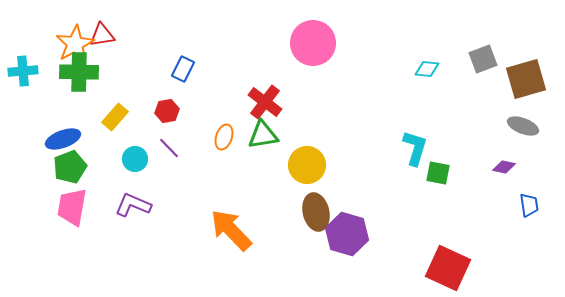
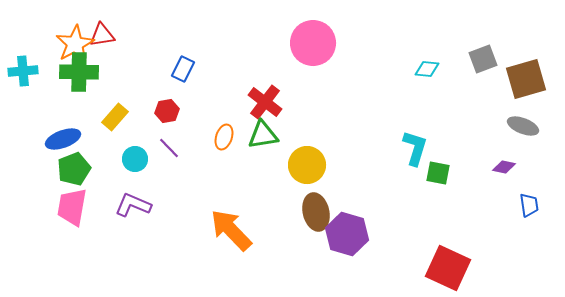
green pentagon: moved 4 px right, 2 px down
